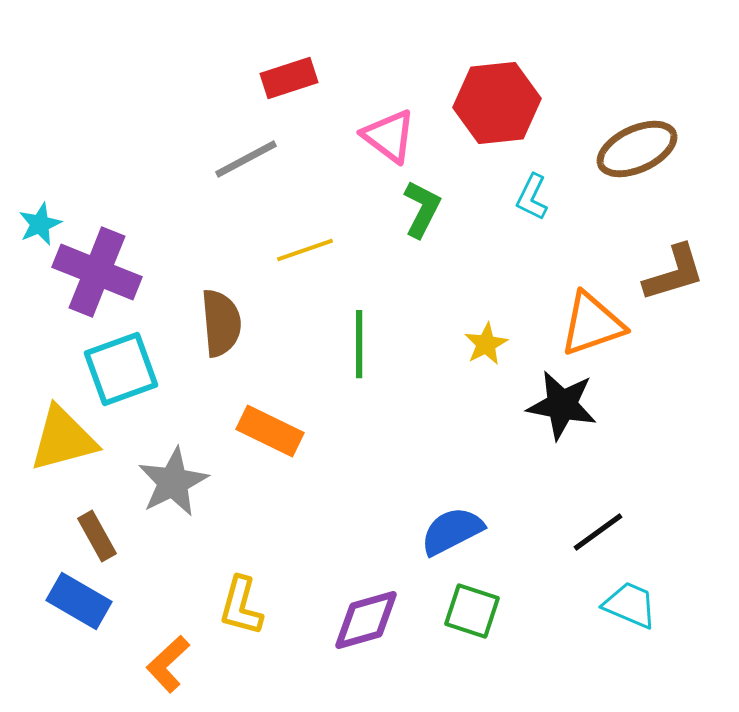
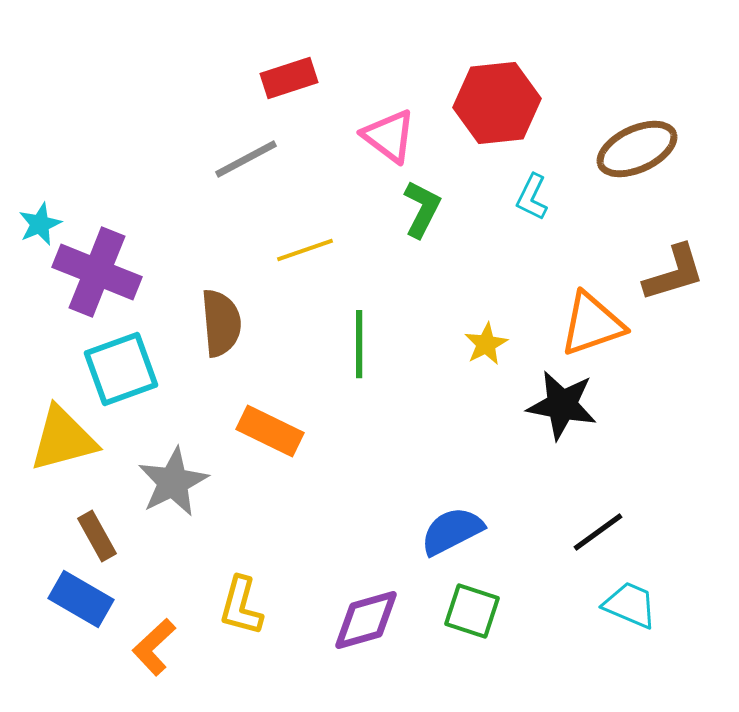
blue rectangle: moved 2 px right, 2 px up
orange L-shape: moved 14 px left, 17 px up
